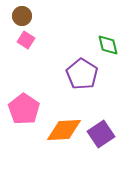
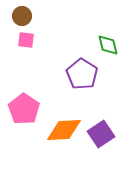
pink square: rotated 24 degrees counterclockwise
